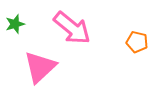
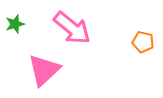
orange pentagon: moved 6 px right
pink triangle: moved 4 px right, 3 px down
